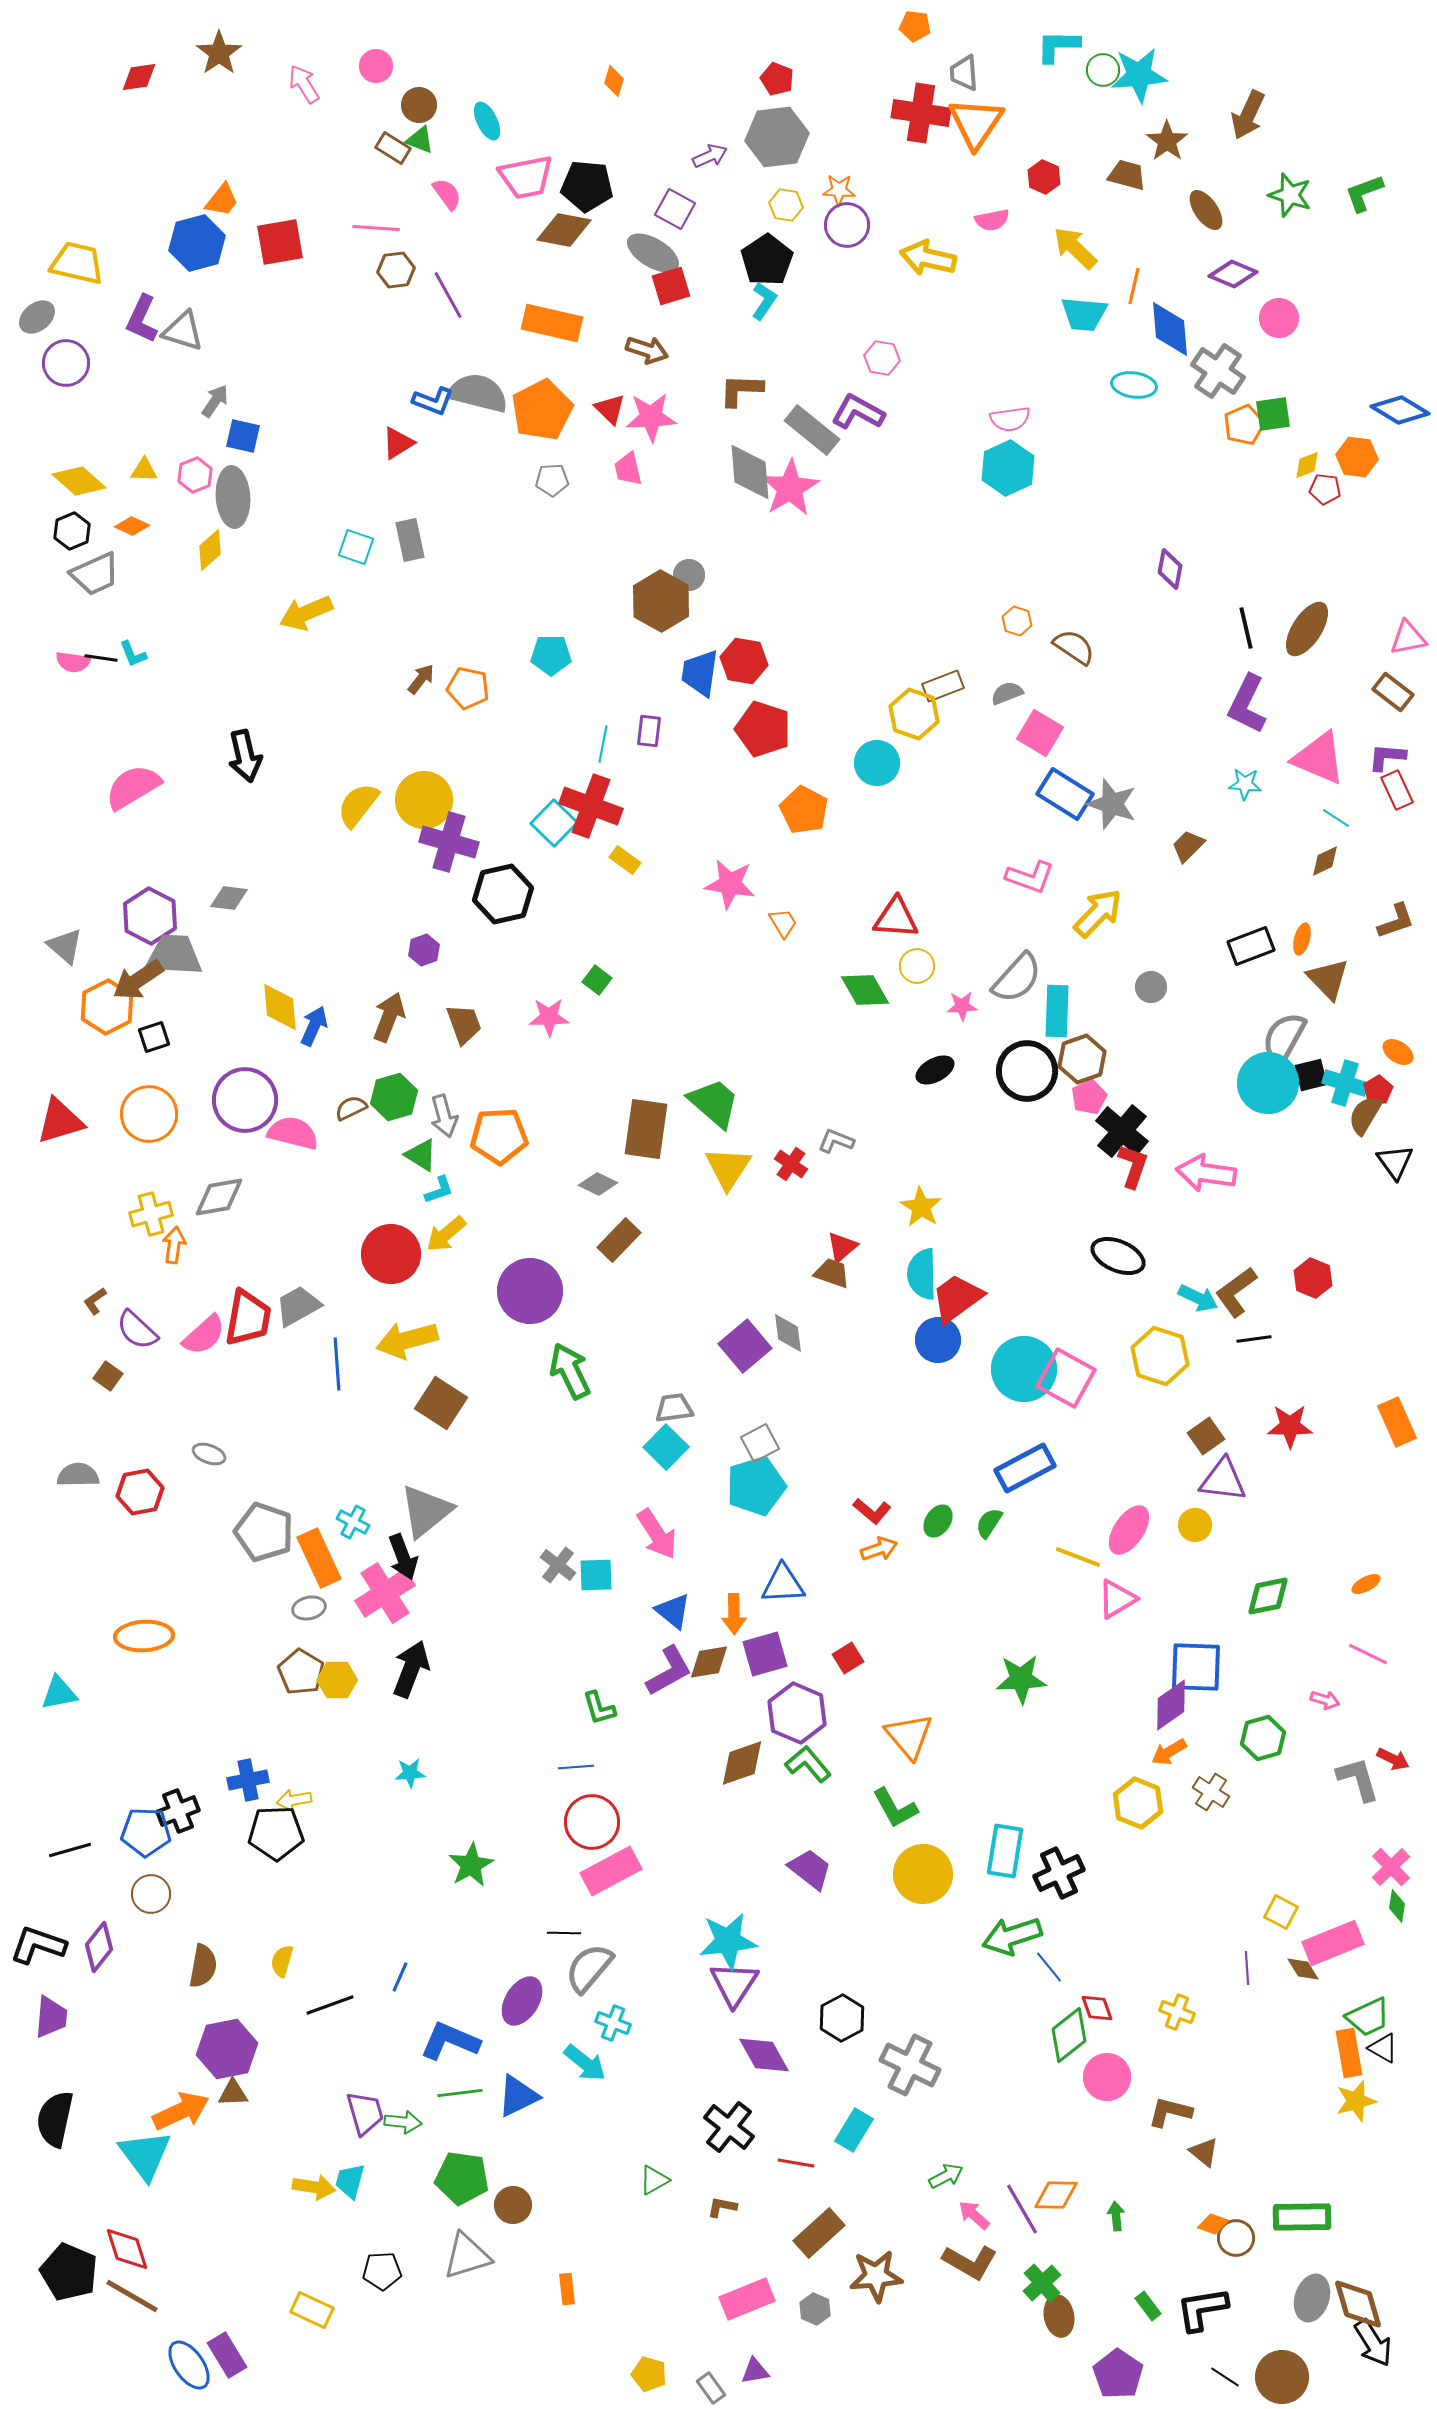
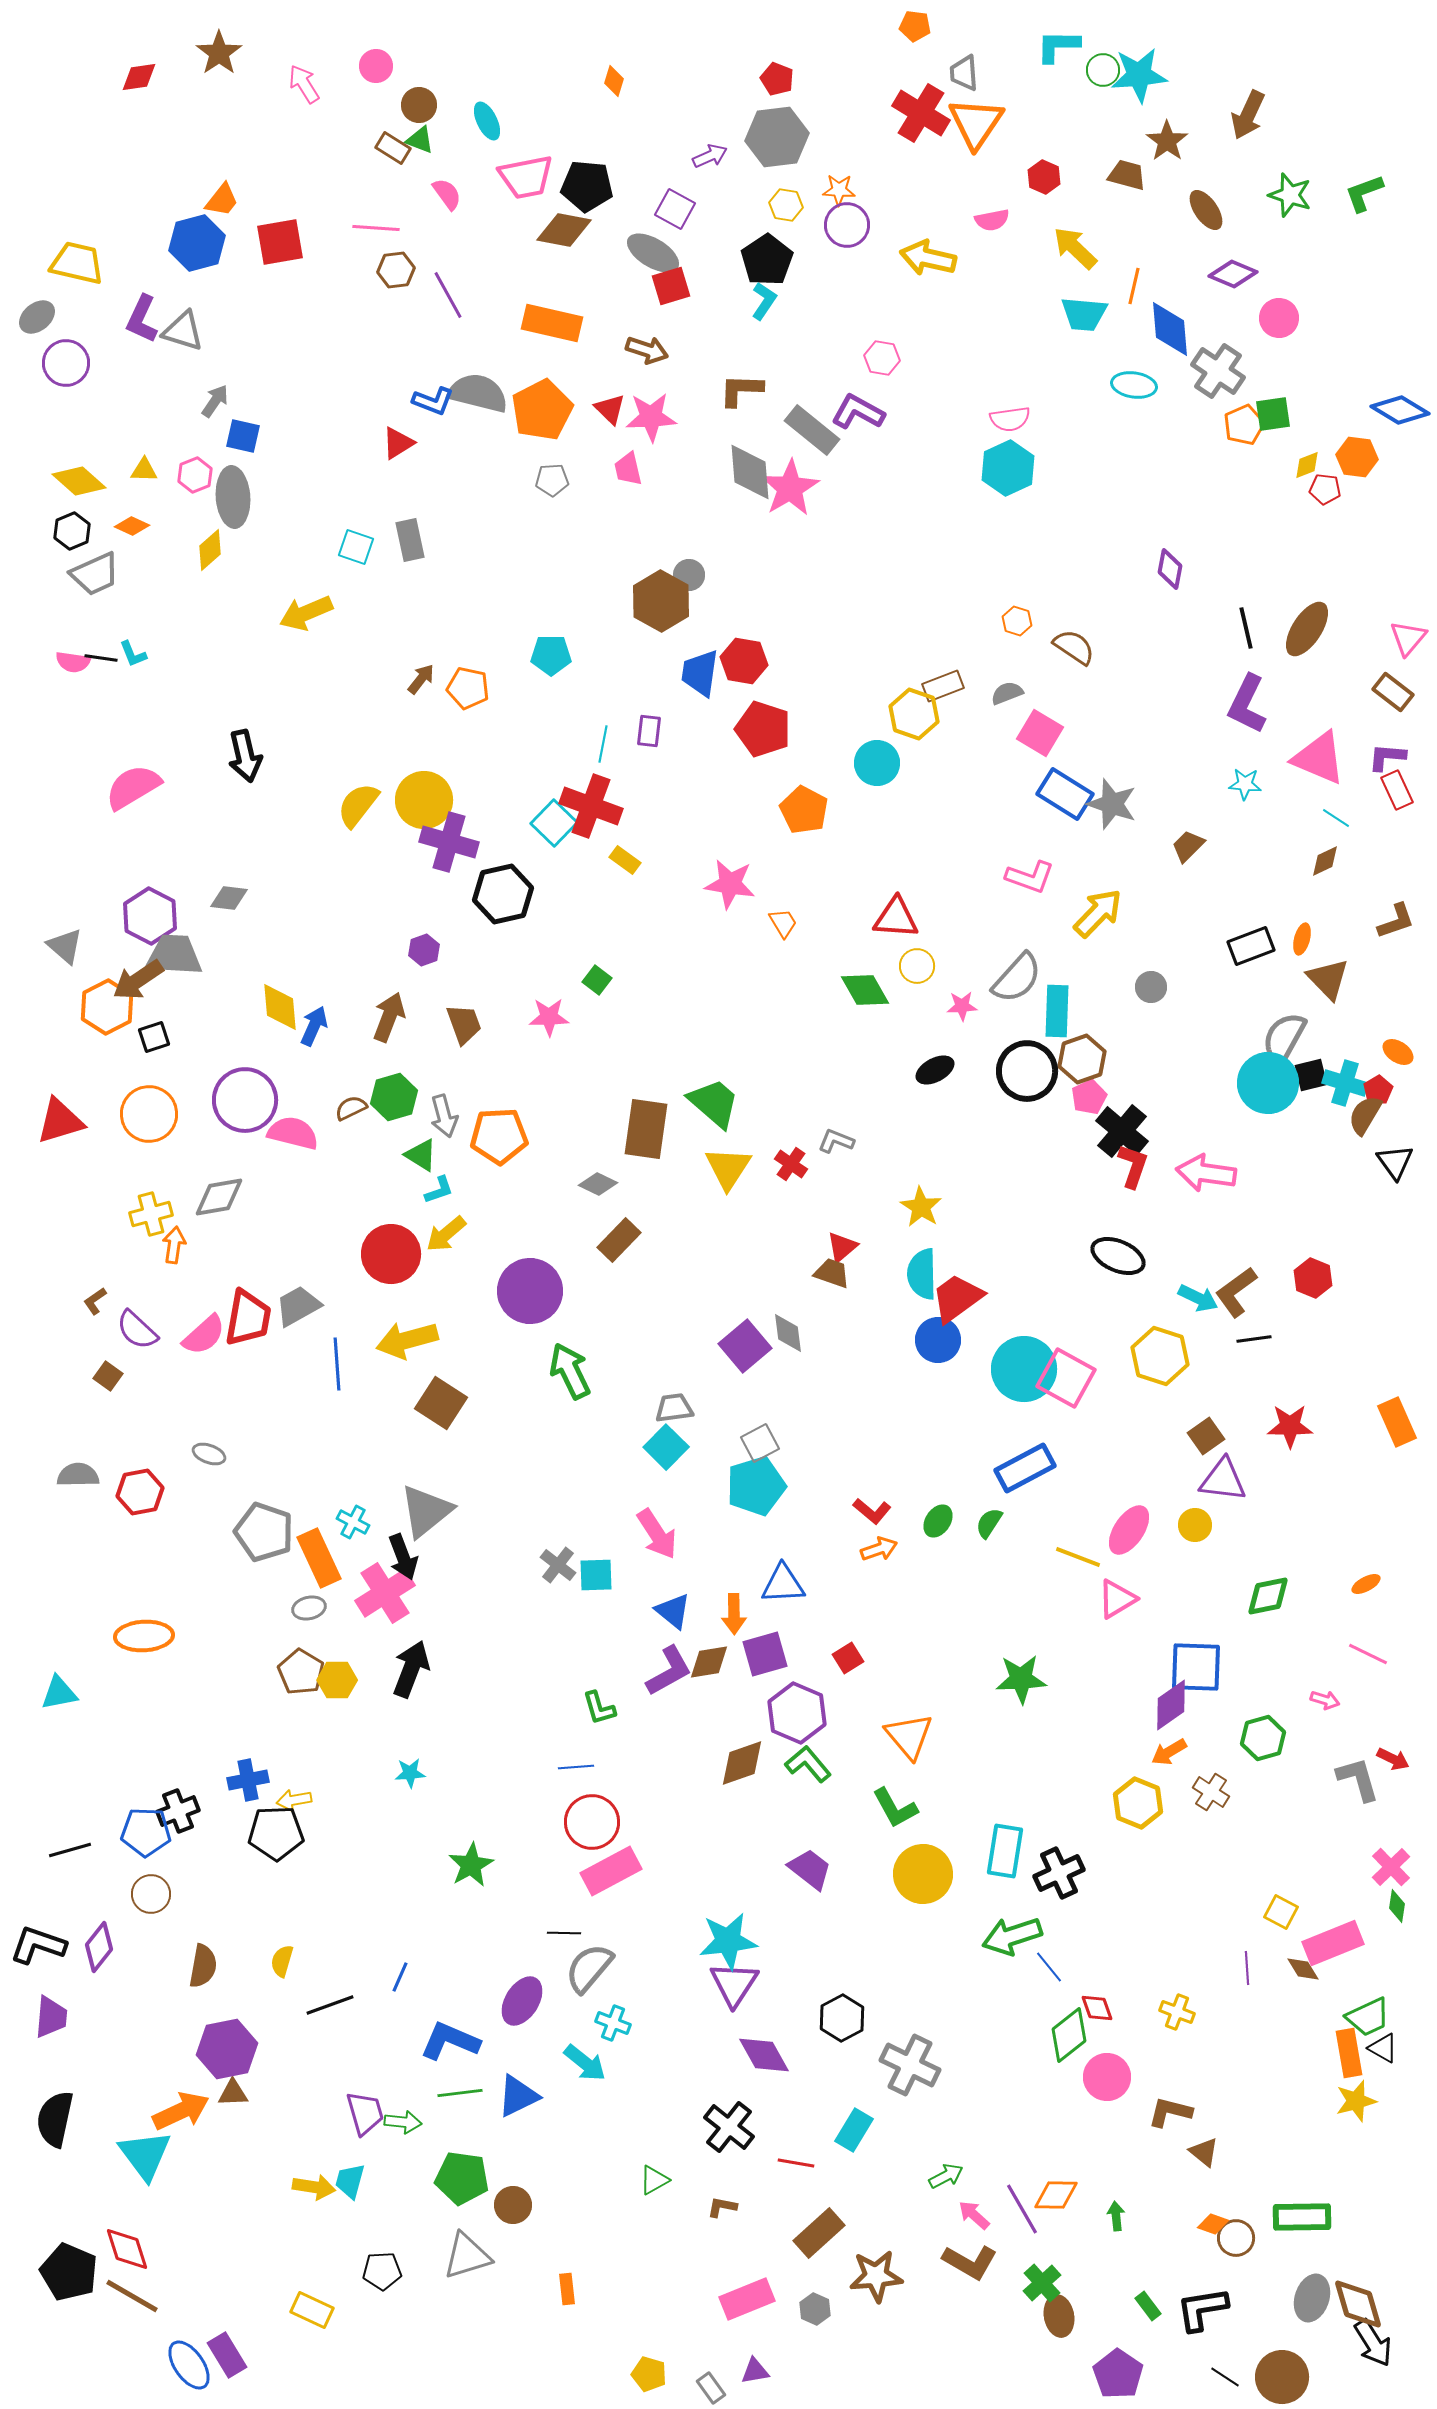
red cross at (921, 113): rotated 22 degrees clockwise
pink triangle at (1408, 638): rotated 39 degrees counterclockwise
